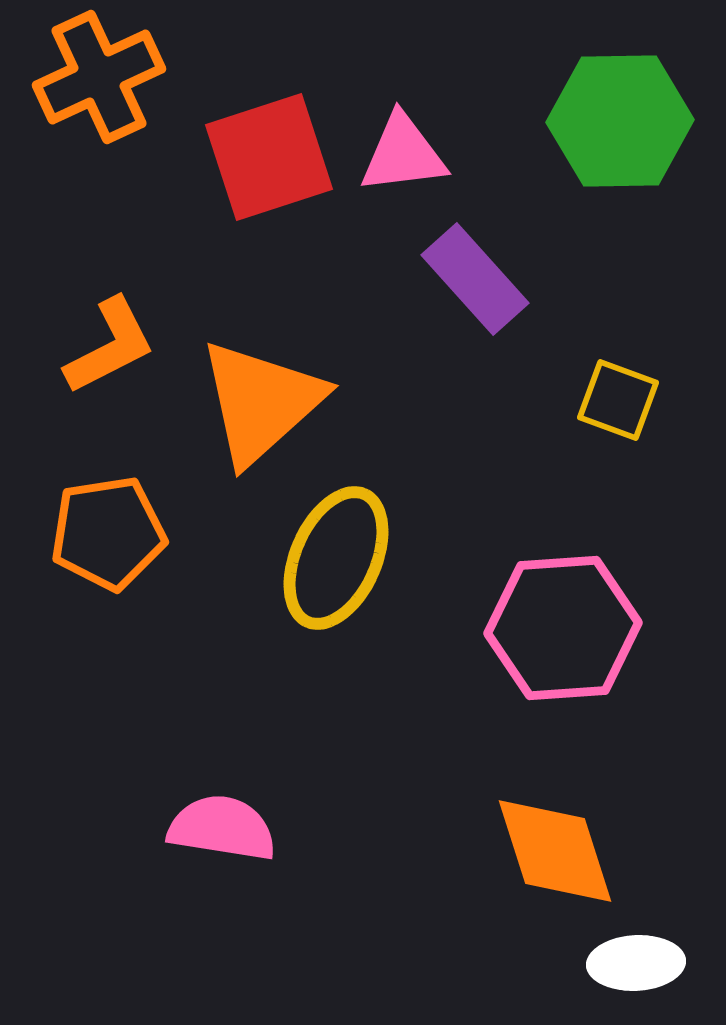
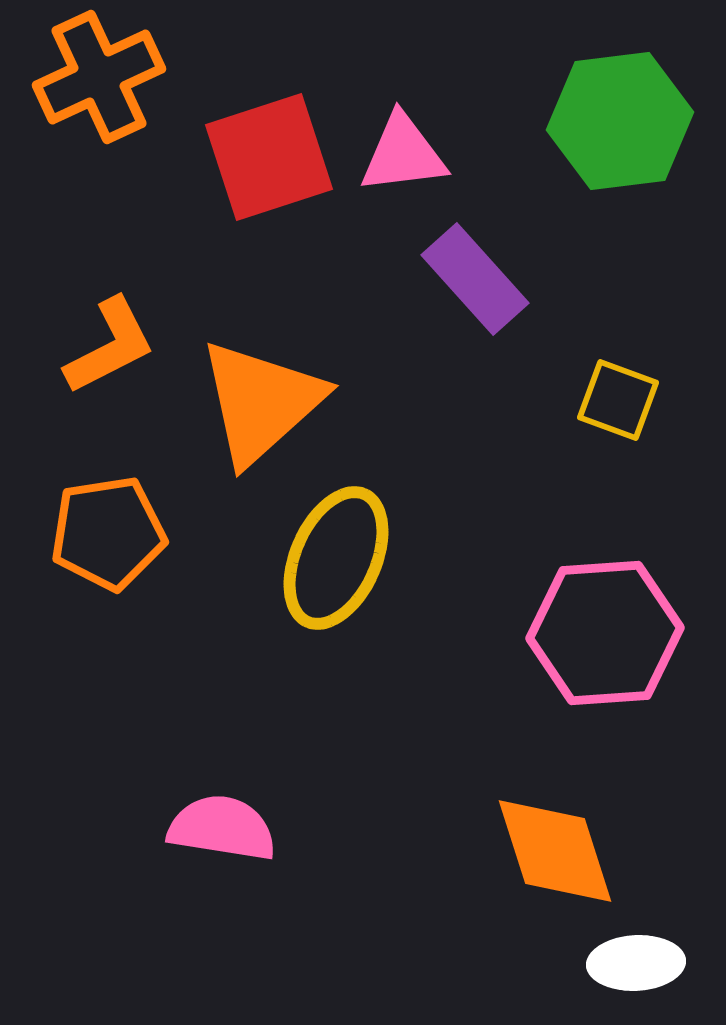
green hexagon: rotated 6 degrees counterclockwise
pink hexagon: moved 42 px right, 5 px down
